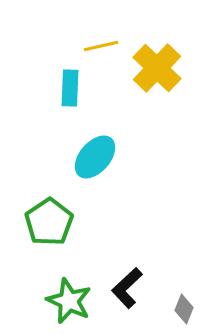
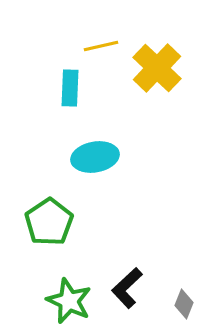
cyan ellipse: rotated 39 degrees clockwise
gray diamond: moved 5 px up
